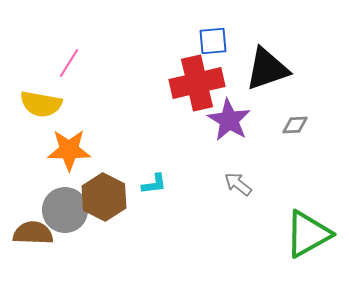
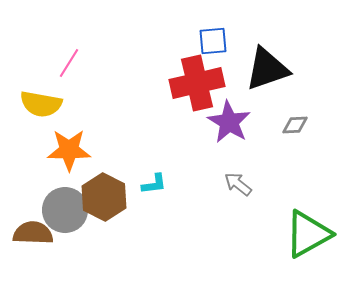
purple star: moved 2 px down
